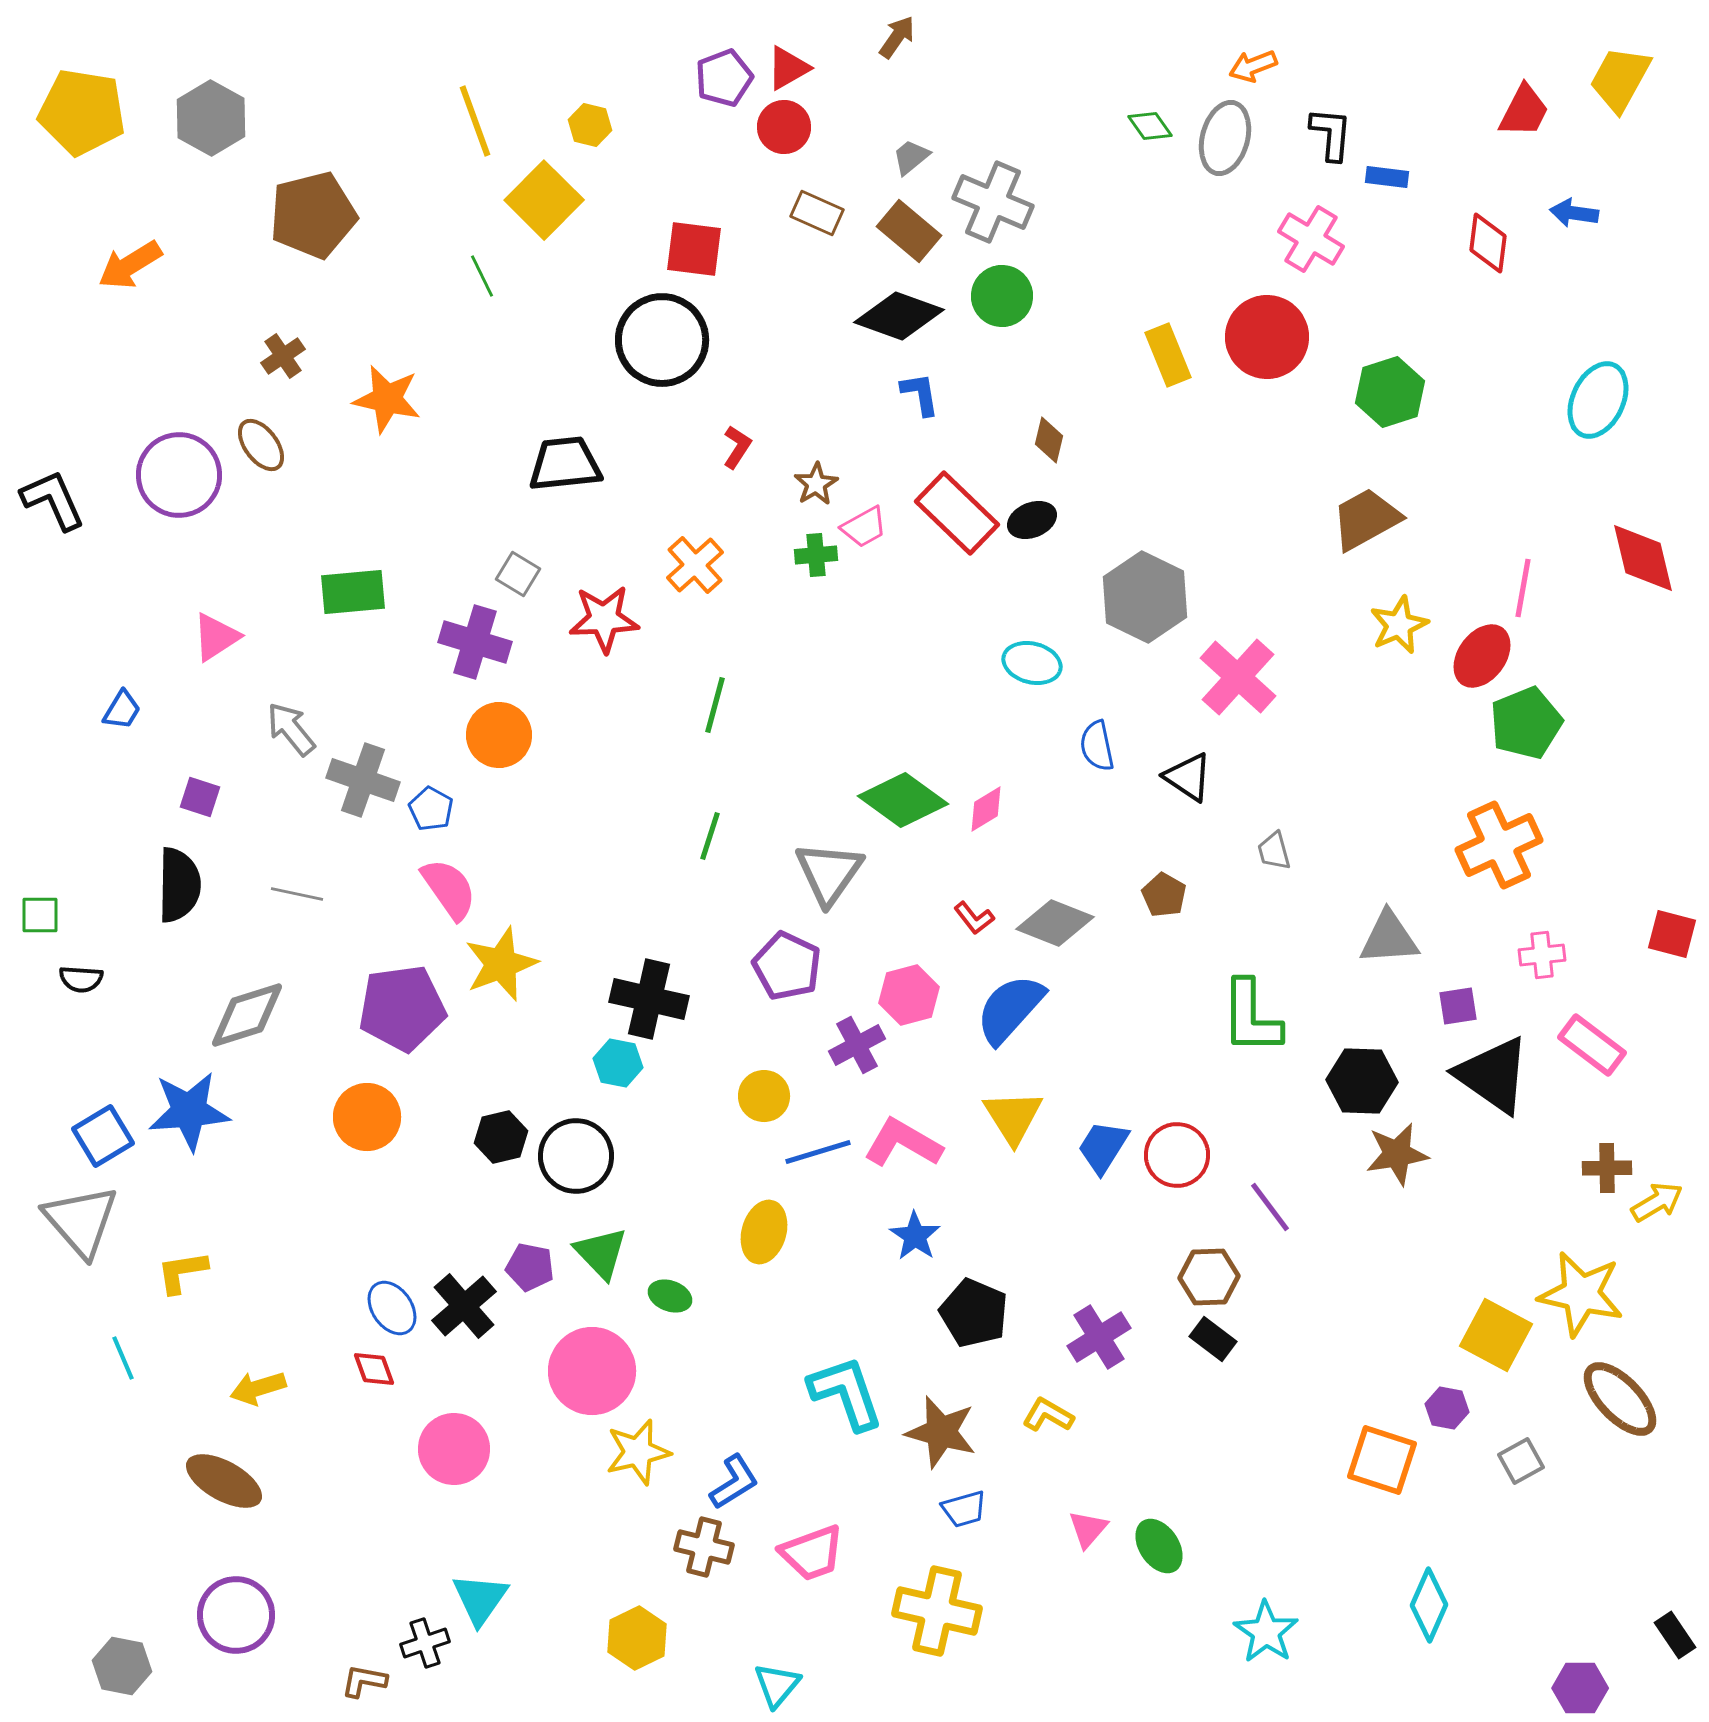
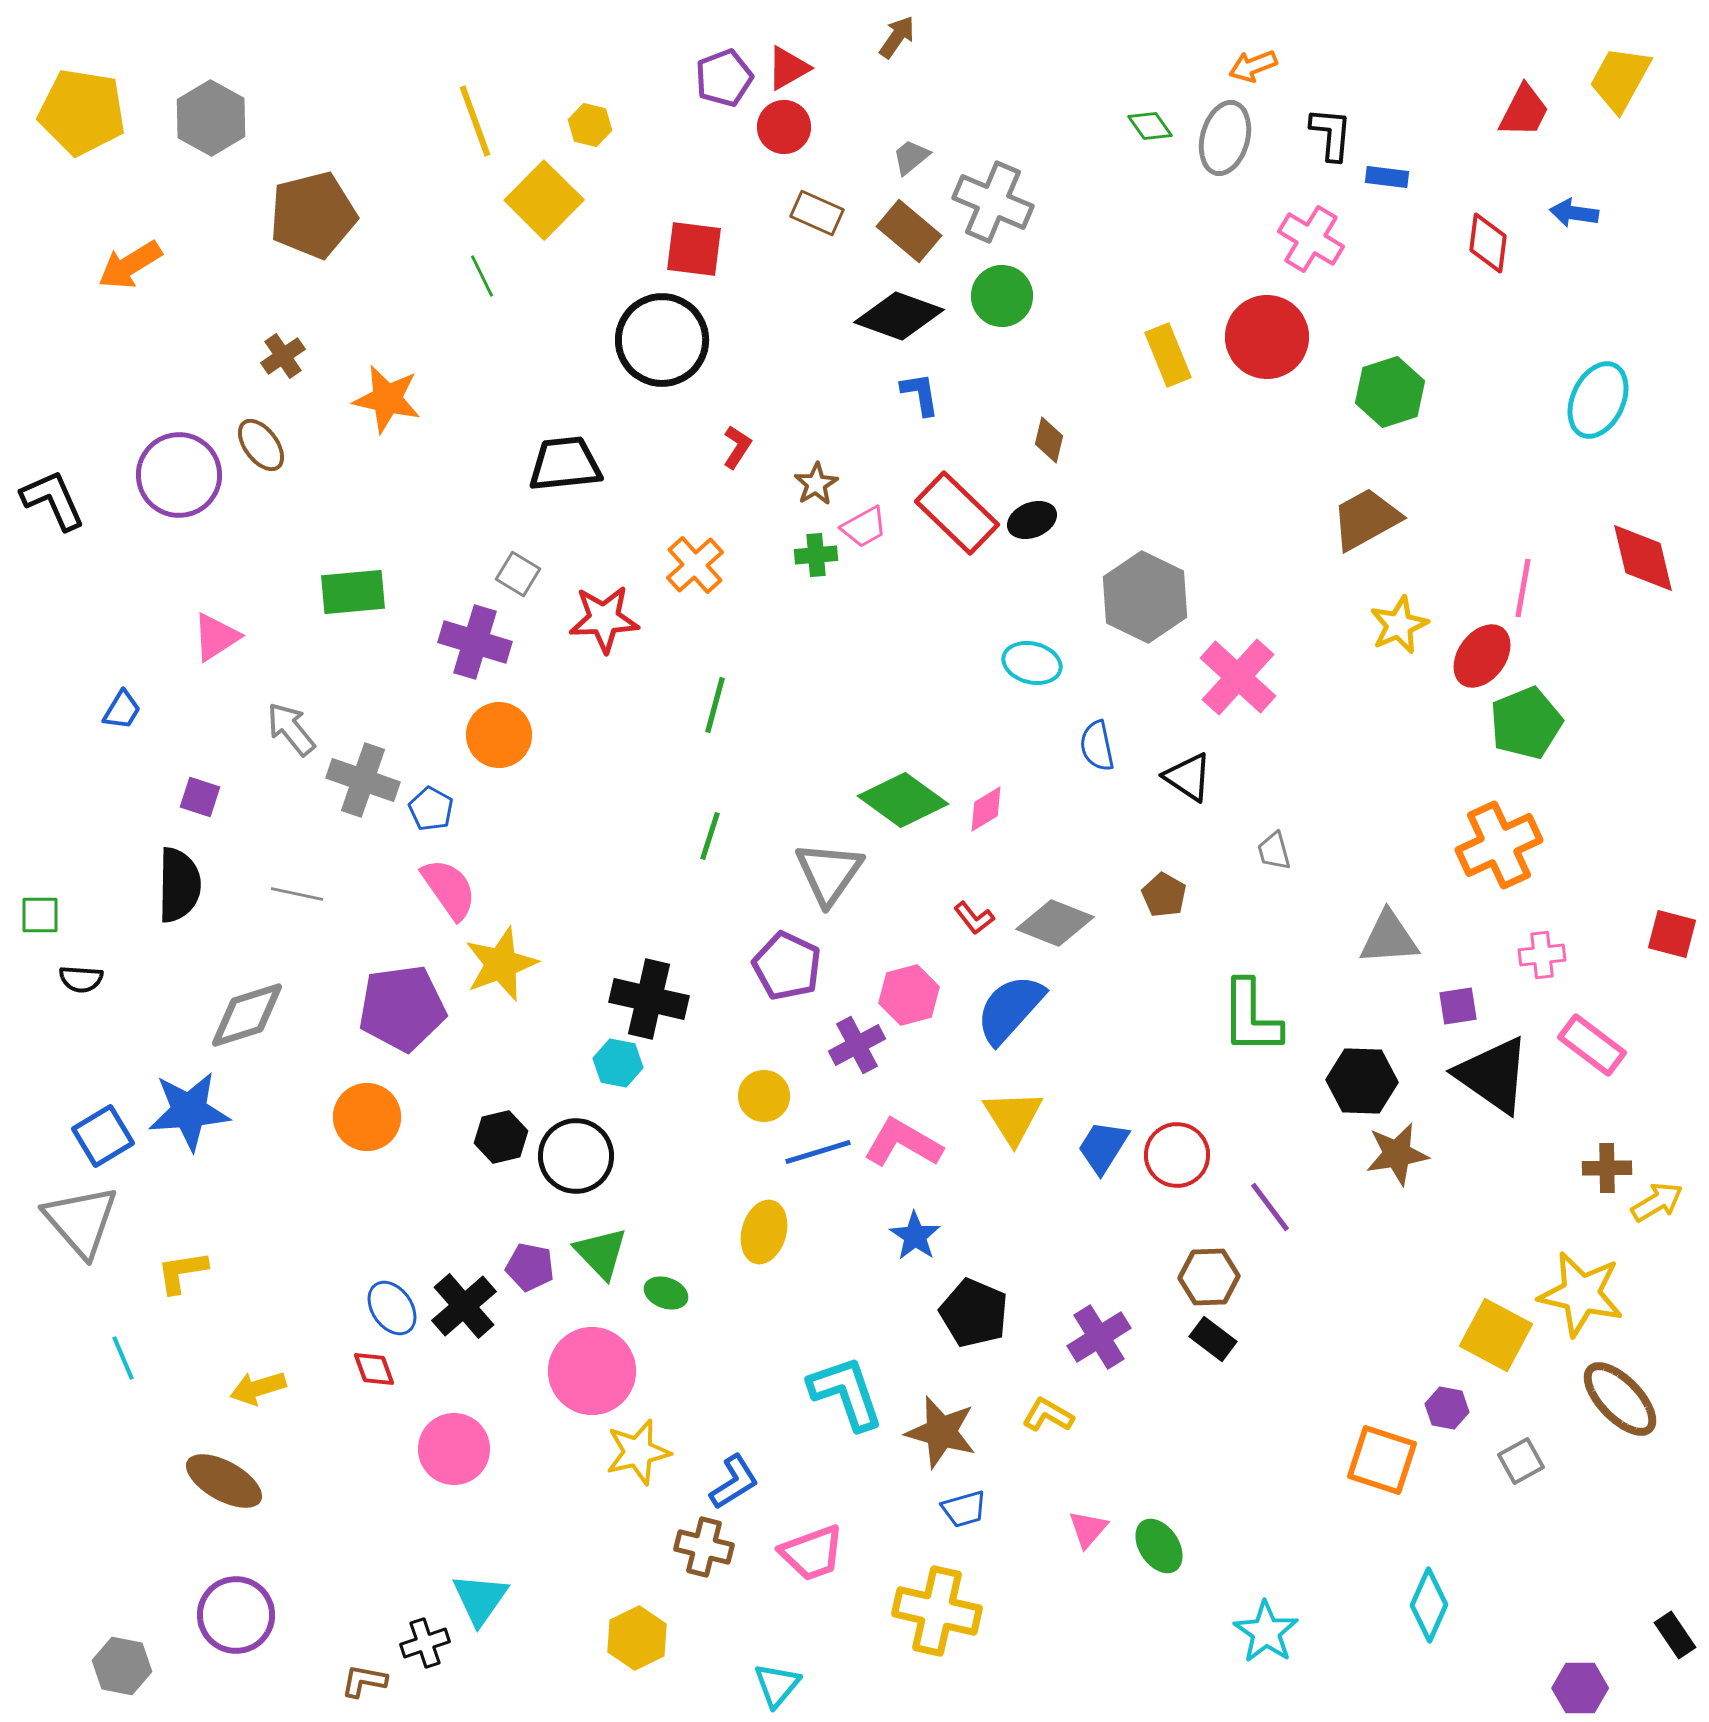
green ellipse at (670, 1296): moved 4 px left, 3 px up
